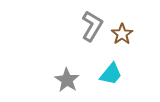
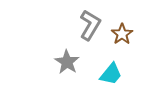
gray L-shape: moved 2 px left, 1 px up
gray star: moved 18 px up
